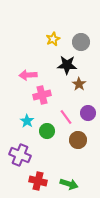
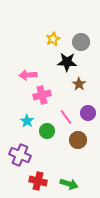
black star: moved 3 px up
